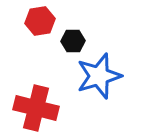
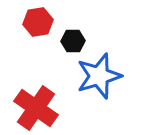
red hexagon: moved 2 px left, 1 px down
red cross: rotated 21 degrees clockwise
